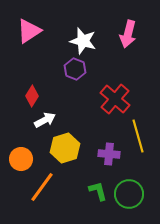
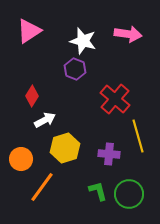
pink arrow: rotated 96 degrees counterclockwise
